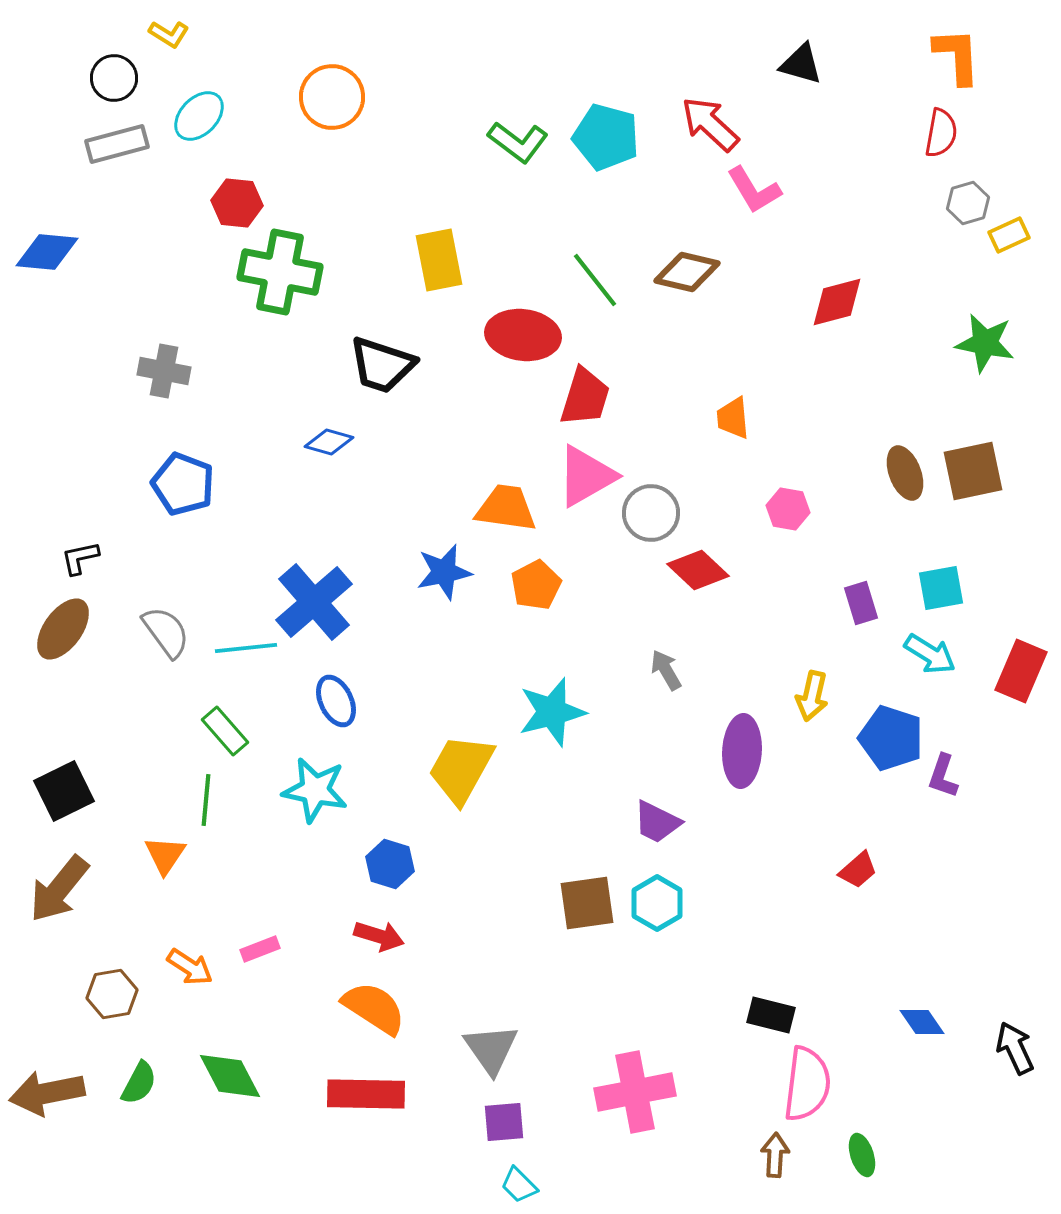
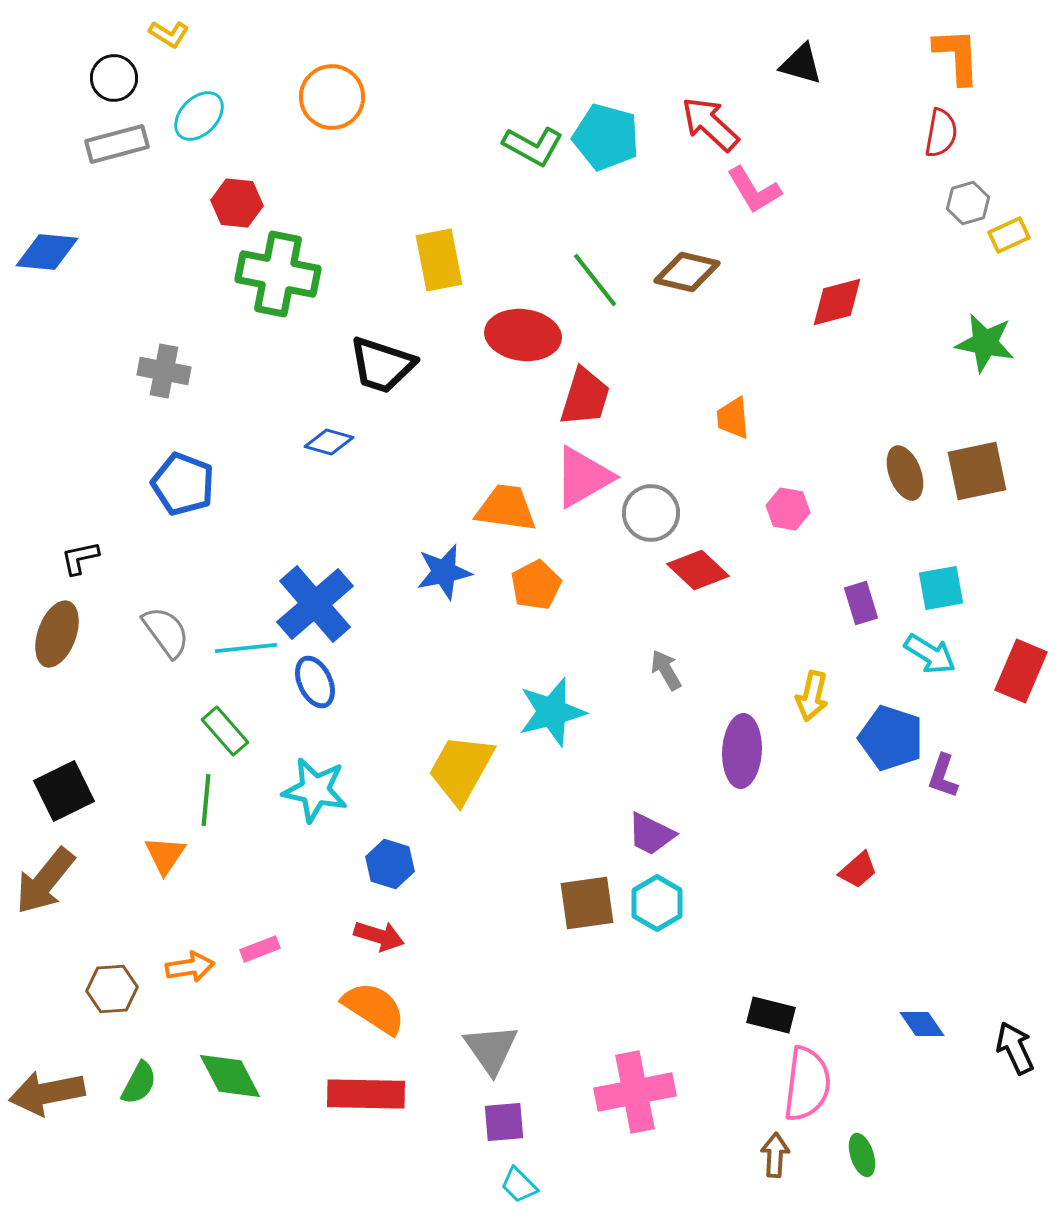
green L-shape at (518, 142): moved 15 px right, 4 px down; rotated 8 degrees counterclockwise
green cross at (280, 272): moved 2 px left, 2 px down
brown square at (973, 471): moved 4 px right
pink triangle at (586, 476): moved 3 px left, 1 px down
blue cross at (314, 602): moved 1 px right, 2 px down
brown ellipse at (63, 629): moved 6 px left, 5 px down; rotated 16 degrees counterclockwise
blue ellipse at (336, 701): moved 21 px left, 19 px up
purple trapezoid at (657, 822): moved 6 px left, 12 px down
brown arrow at (59, 889): moved 14 px left, 8 px up
orange arrow at (190, 967): rotated 42 degrees counterclockwise
brown hexagon at (112, 994): moved 5 px up; rotated 6 degrees clockwise
blue diamond at (922, 1022): moved 2 px down
